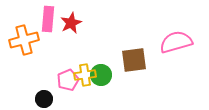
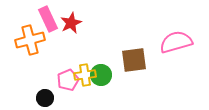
pink rectangle: rotated 30 degrees counterclockwise
orange cross: moved 6 px right
black circle: moved 1 px right, 1 px up
